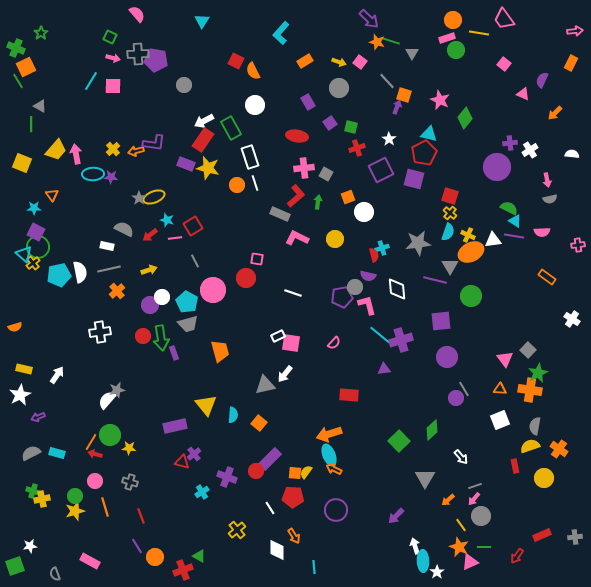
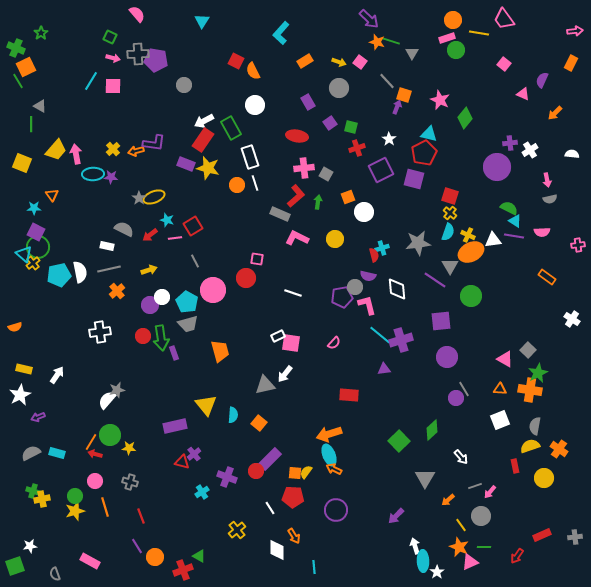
purple line at (435, 280): rotated 20 degrees clockwise
pink triangle at (505, 359): rotated 24 degrees counterclockwise
pink arrow at (474, 499): moved 16 px right, 7 px up
